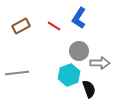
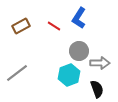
gray line: rotated 30 degrees counterclockwise
black semicircle: moved 8 px right
